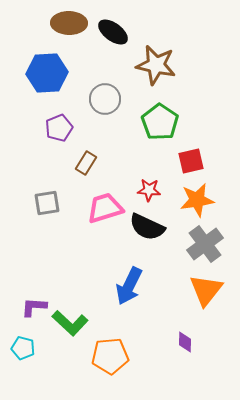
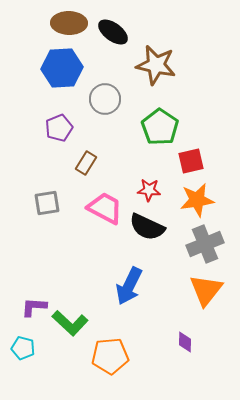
blue hexagon: moved 15 px right, 5 px up
green pentagon: moved 5 px down
pink trapezoid: rotated 45 degrees clockwise
gray cross: rotated 15 degrees clockwise
